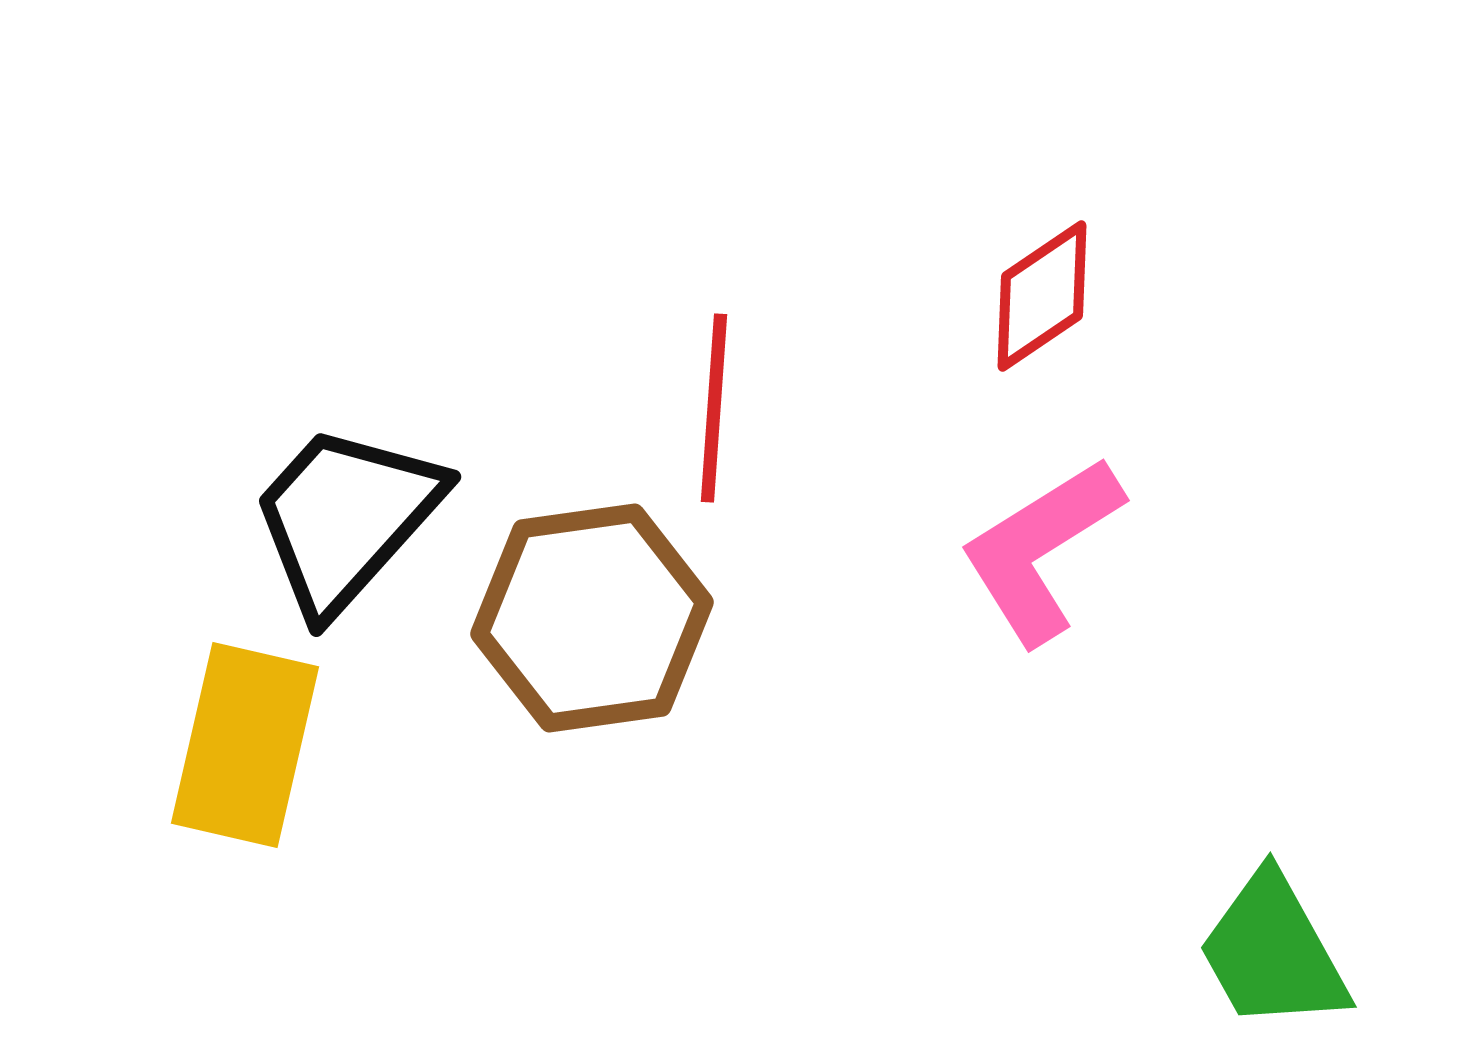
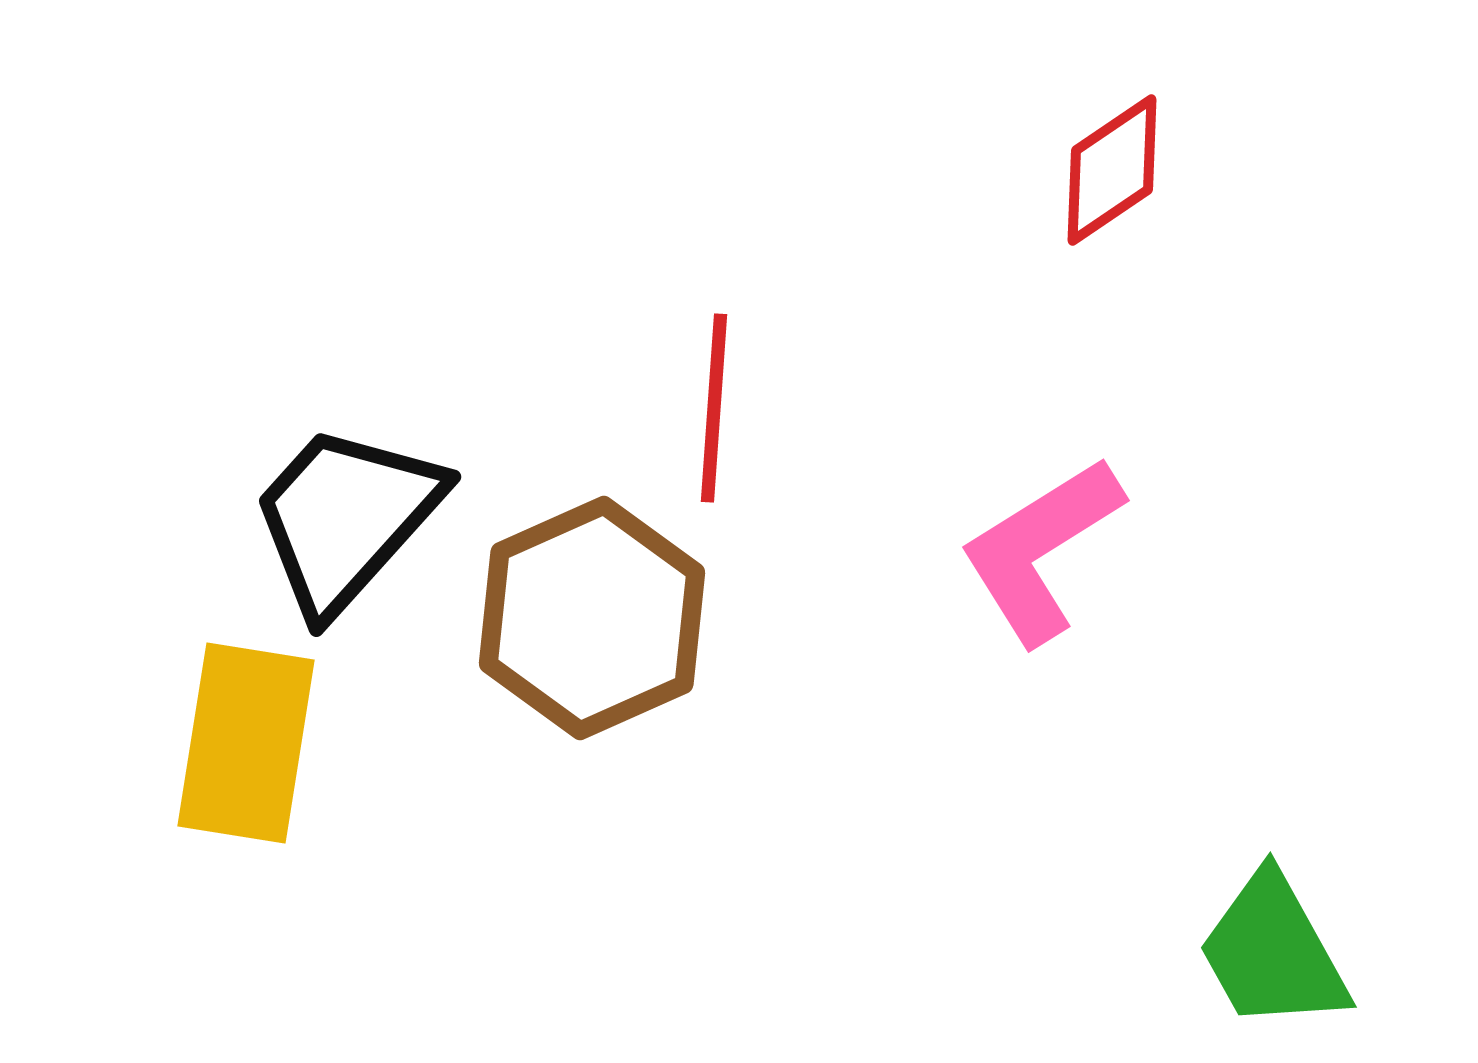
red diamond: moved 70 px right, 126 px up
brown hexagon: rotated 16 degrees counterclockwise
yellow rectangle: moved 1 px right, 2 px up; rotated 4 degrees counterclockwise
